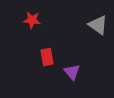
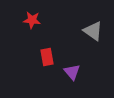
gray triangle: moved 5 px left, 6 px down
